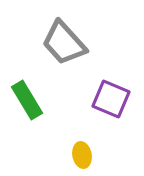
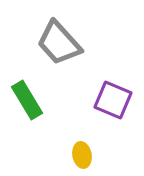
gray trapezoid: moved 5 px left
purple square: moved 2 px right, 1 px down
